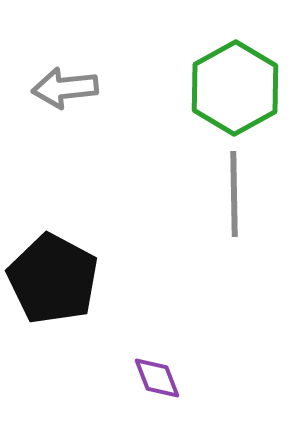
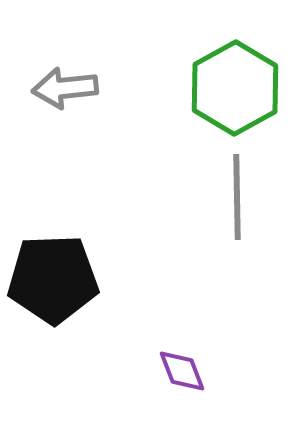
gray line: moved 3 px right, 3 px down
black pentagon: rotated 30 degrees counterclockwise
purple diamond: moved 25 px right, 7 px up
